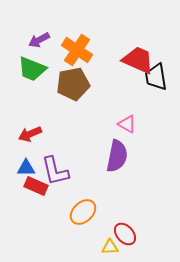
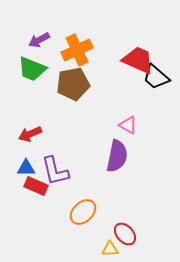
orange cross: rotated 32 degrees clockwise
black trapezoid: rotated 40 degrees counterclockwise
pink triangle: moved 1 px right, 1 px down
yellow triangle: moved 2 px down
